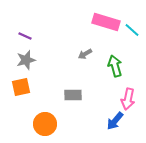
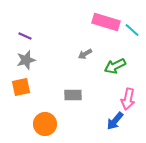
green arrow: rotated 100 degrees counterclockwise
